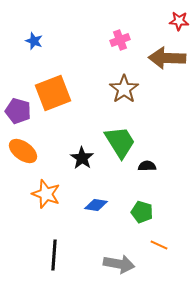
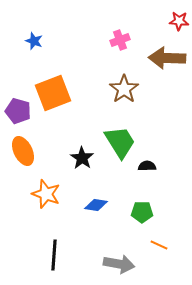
orange ellipse: rotated 28 degrees clockwise
green pentagon: rotated 15 degrees counterclockwise
